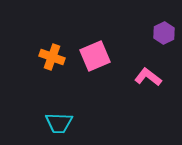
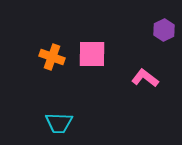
purple hexagon: moved 3 px up
pink square: moved 3 px left, 2 px up; rotated 24 degrees clockwise
pink L-shape: moved 3 px left, 1 px down
